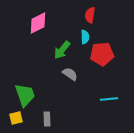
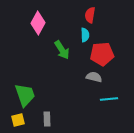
pink diamond: rotated 35 degrees counterclockwise
cyan semicircle: moved 2 px up
green arrow: rotated 72 degrees counterclockwise
gray semicircle: moved 24 px right, 3 px down; rotated 21 degrees counterclockwise
yellow square: moved 2 px right, 2 px down
